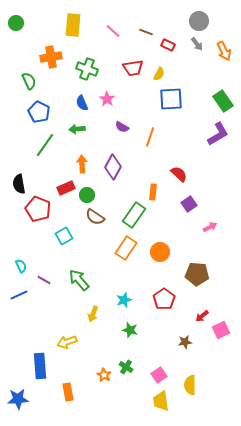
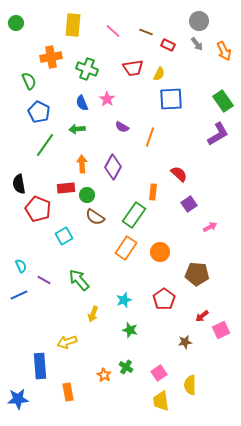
red rectangle at (66, 188): rotated 18 degrees clockwise
pink square at (159, 375): moved 2 px up
